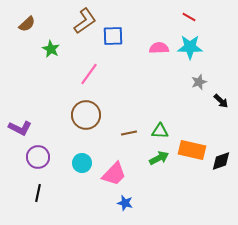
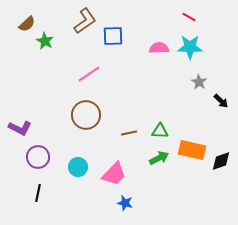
green star: moved 6 px left, 8 px up
pink line: rotated 20 degrees clockwise
gray star: rotated 21 degrees counterclockwise
cyan circle: moved 4 px left, 4 px down
